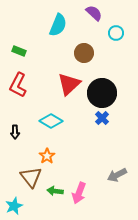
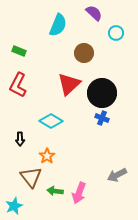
blue cross: rotated 24 degrees counterclockwise
black arrow: moved 5 px right, 7 px down
